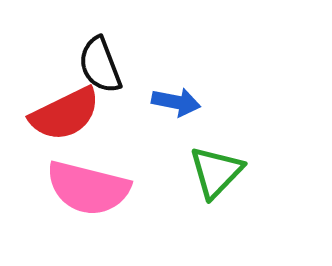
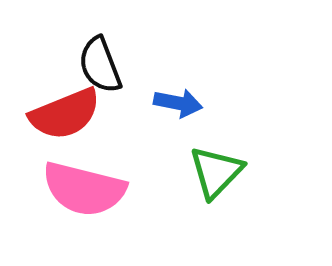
blue arrow: moved 2 px right, 1 px down
red semicircle: rotated 4 degrees clockwise
pink semicircle: moved 4 px left, 1 px down
